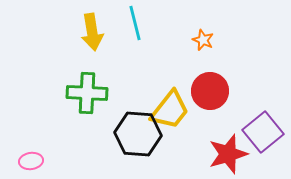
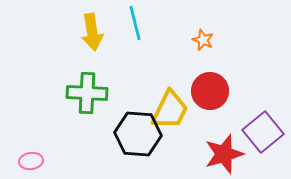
yellow trapezoid: rotated 12 degrees counterclockwise
red star: moved 4 px left
